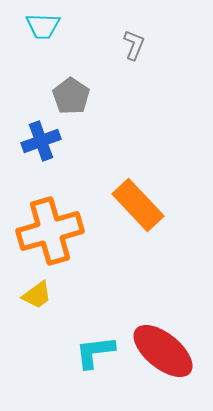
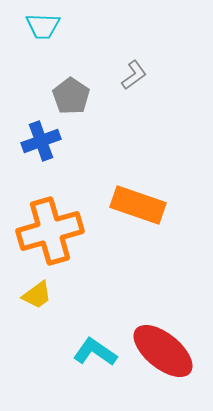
gray L-shape: moved 30 px down; rotated 32 degrees clockwise
orange rectangle: rotated 28 degrees counterclockwise
cyan L-shape: rotated 42 degrees clockwise
